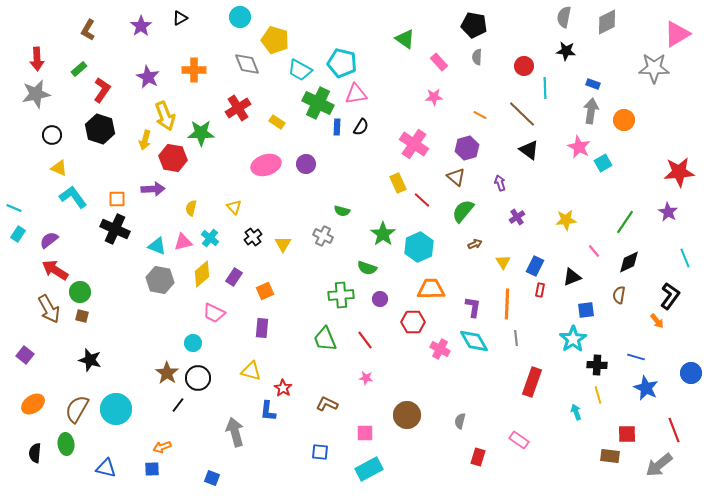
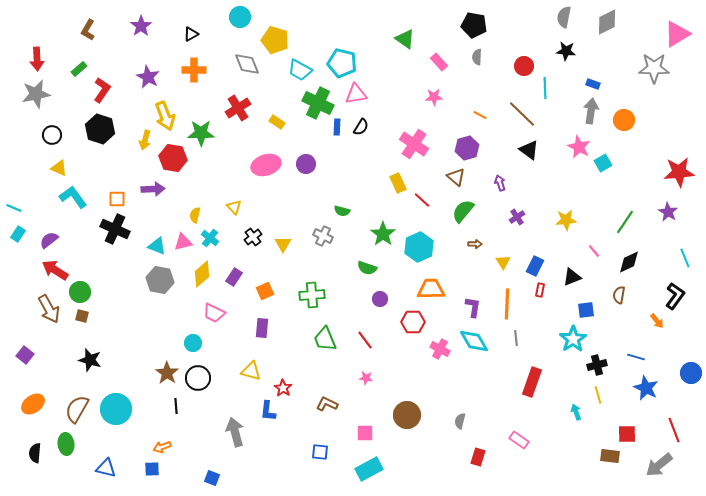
black triangle at (180, 18): moved 11 px right, 16 px down
yellow semicircle at (191, 208): moved 4 px right, 7 px down
brown arrow at (475, 244): rotated 24 degrees clockwise
green cross at (341, 295): moved 29 px left
black L-shape at (670, 296): moved 5 px right
black cross at (597, 365): rotated 18 degrees counterclockwise
black line at (178, 405): moved 2 px left, 1 px down; rotated 42 degrees counterclockwise
